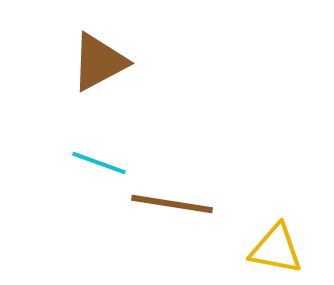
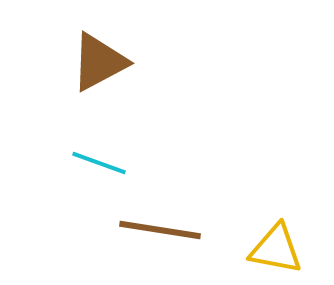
brown line: moved 12 px left, 26 px down
